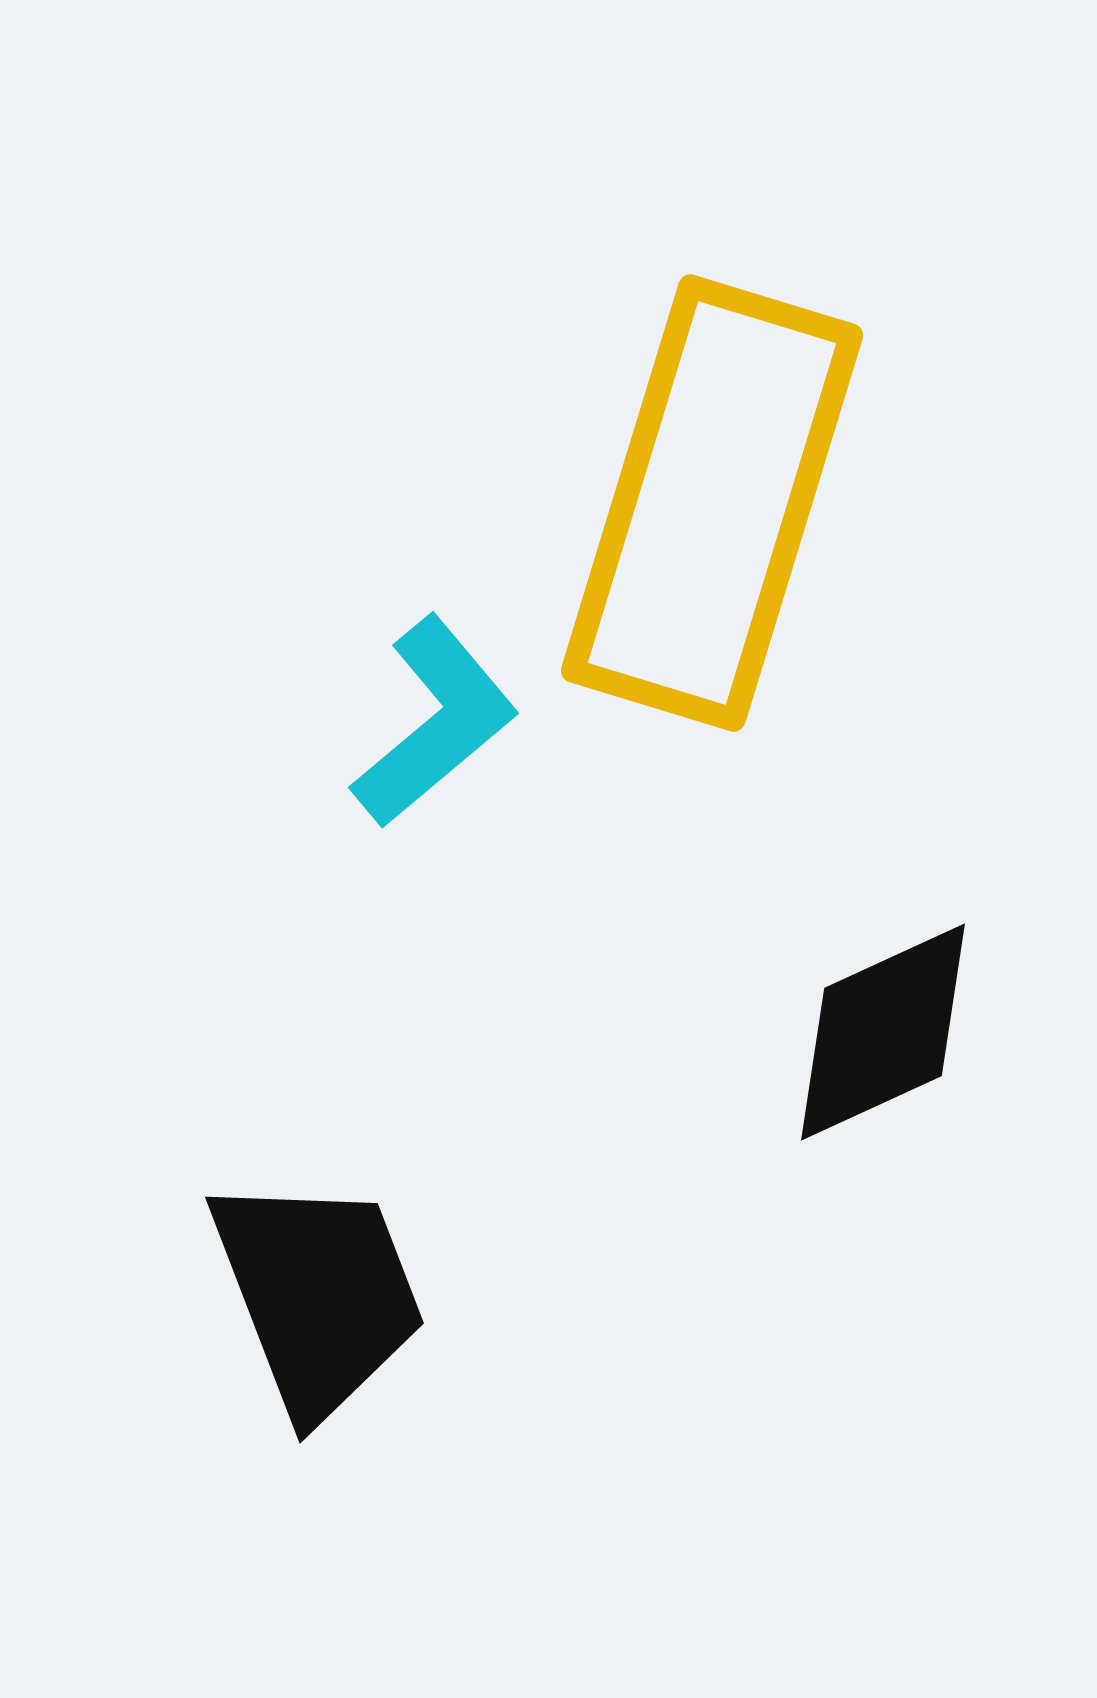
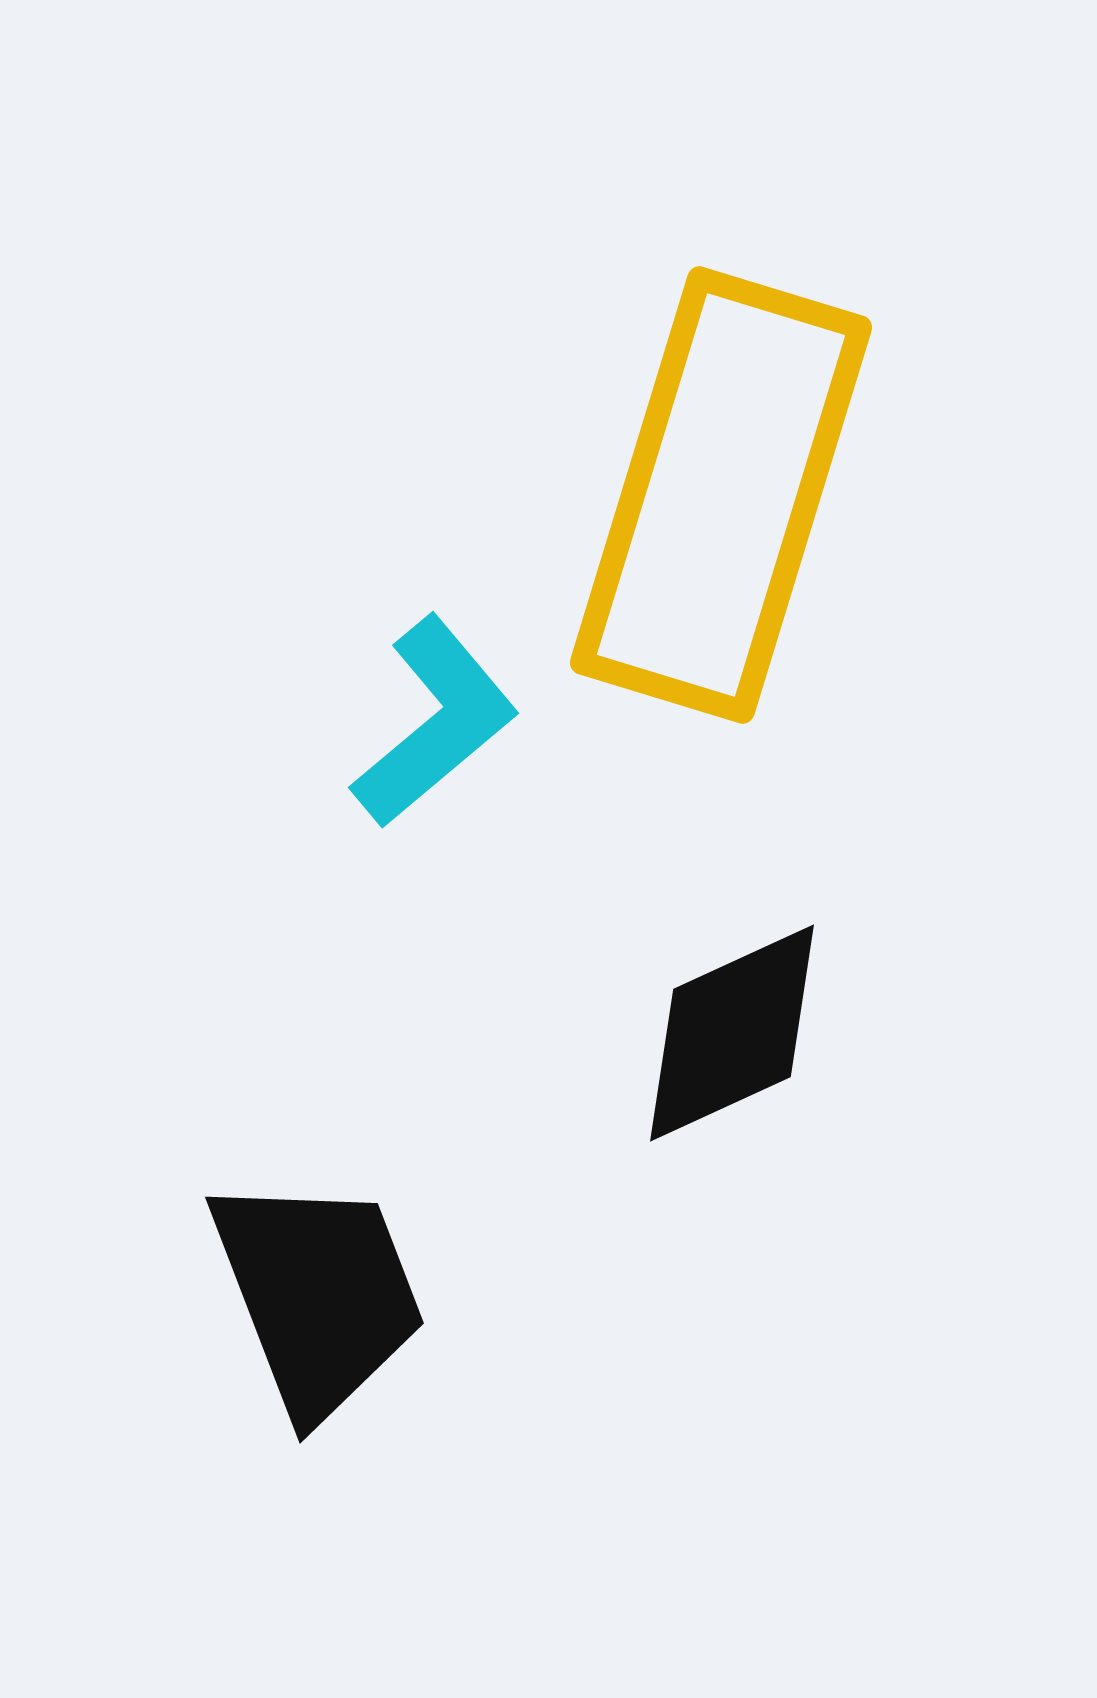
yellow rectangle: moved 9 px right, 8 px up
black diamond: moved 151 px left, 1 px down
